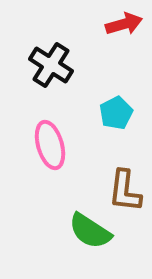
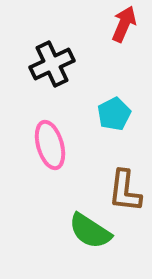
red arrow: rotated 51 degrees counterclockwise
black cross: moved 1 px right, 1 px up; rotated 33 degrees clockwise
cyan pentagon: moved 2 px left, 1 px down
